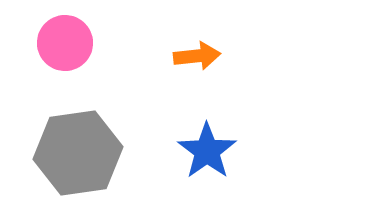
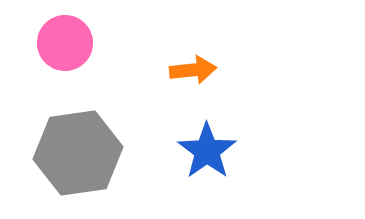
orange arrow: moved 4 px left, 14 px down
